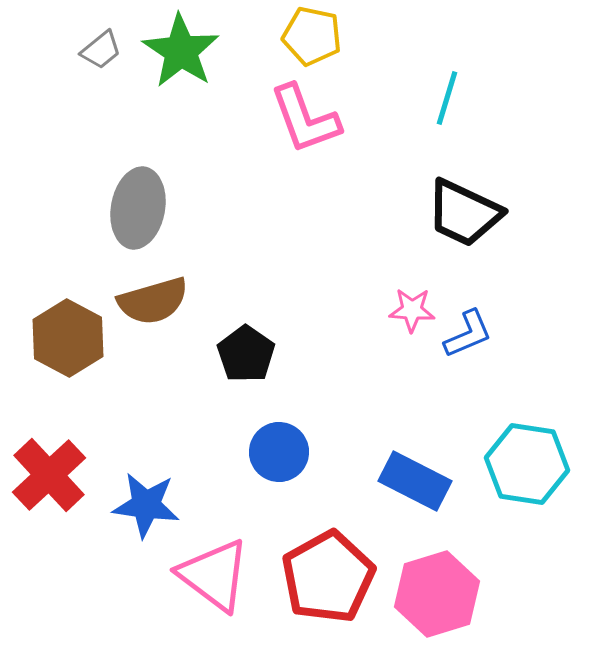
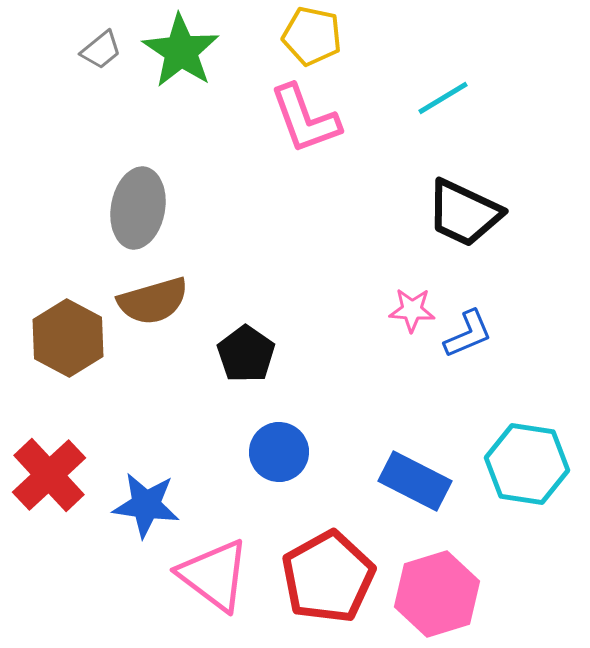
cyan line: moved 4 px left; rotated 42 degrees clockwise
